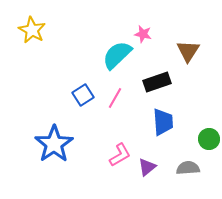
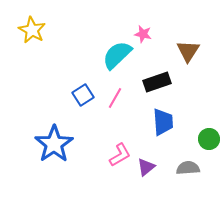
purple triangle: moved 1 px left
